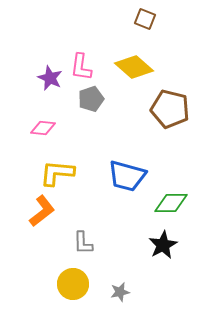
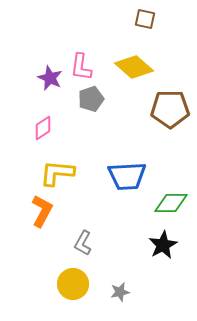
brown square: rotated 10 degrees counterclockwise
brown pentagon: rotated 15 degrees counterclockwise
pink diamond: rotated 40 degrees counterclockwise
blue trapezoid: rotated 18 degrees counterclockwise
orange L-shape: rotated 24 degrees counterclockwise
gray L-shape: rotated 30 degrees clockwise
